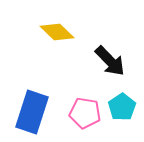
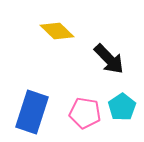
yellow diamond: moved 1 px up
black arrow: moved 1 px left, 2 px up
